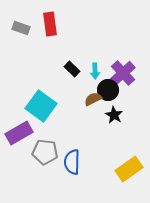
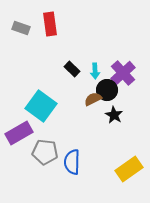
black circle: moved 1 px left
